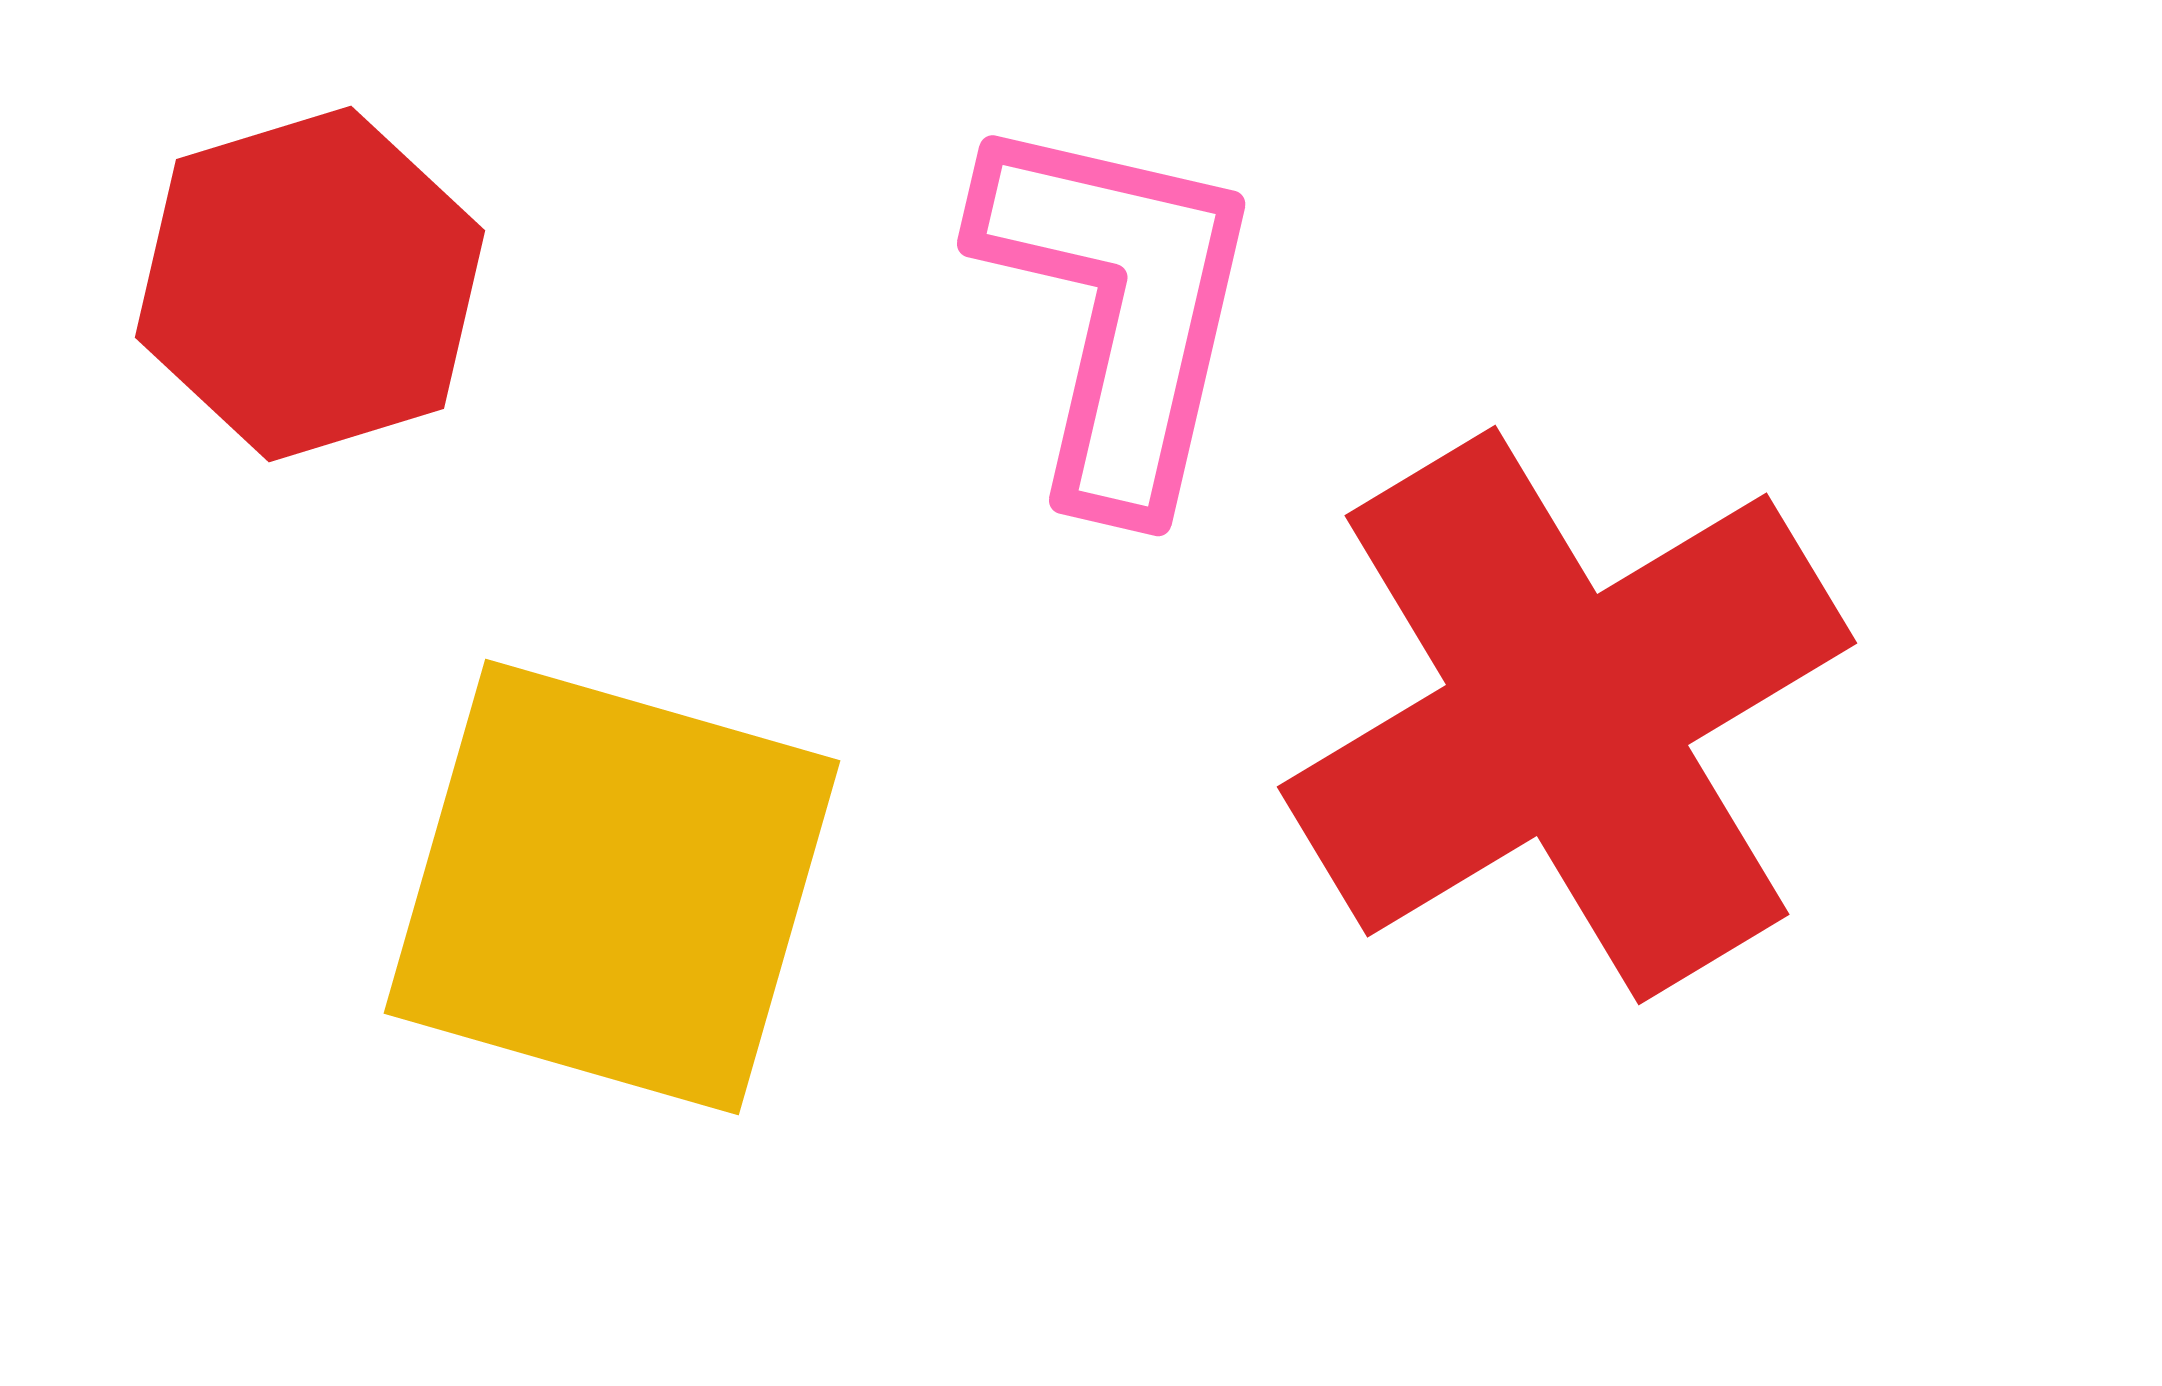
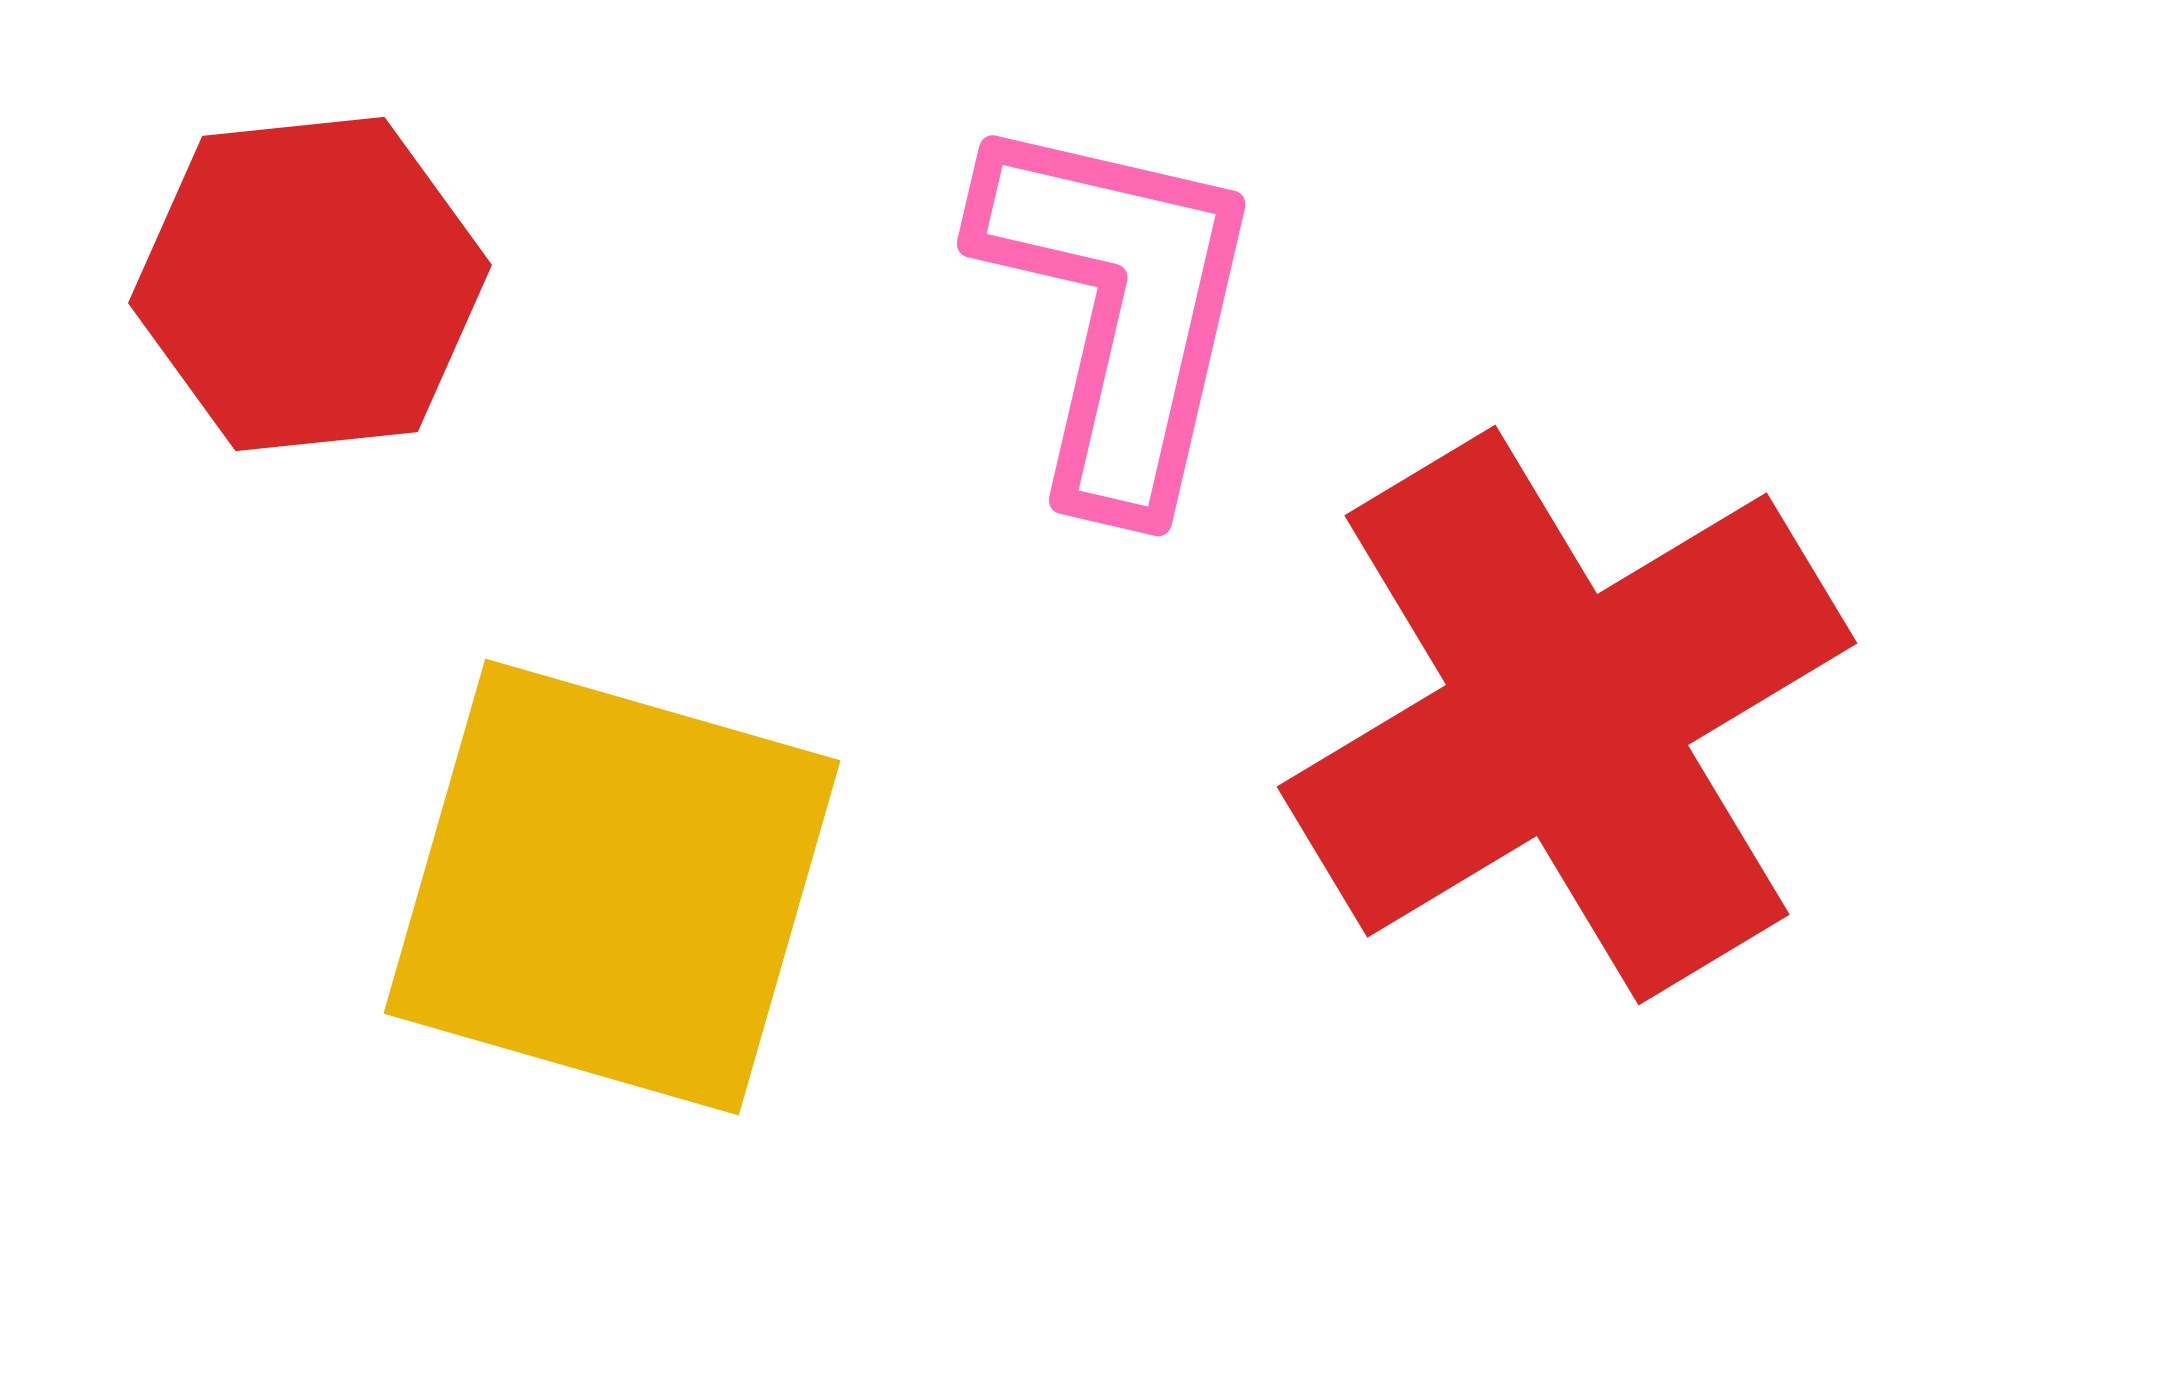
red hexagon: rotated 11 degrees clockwise
